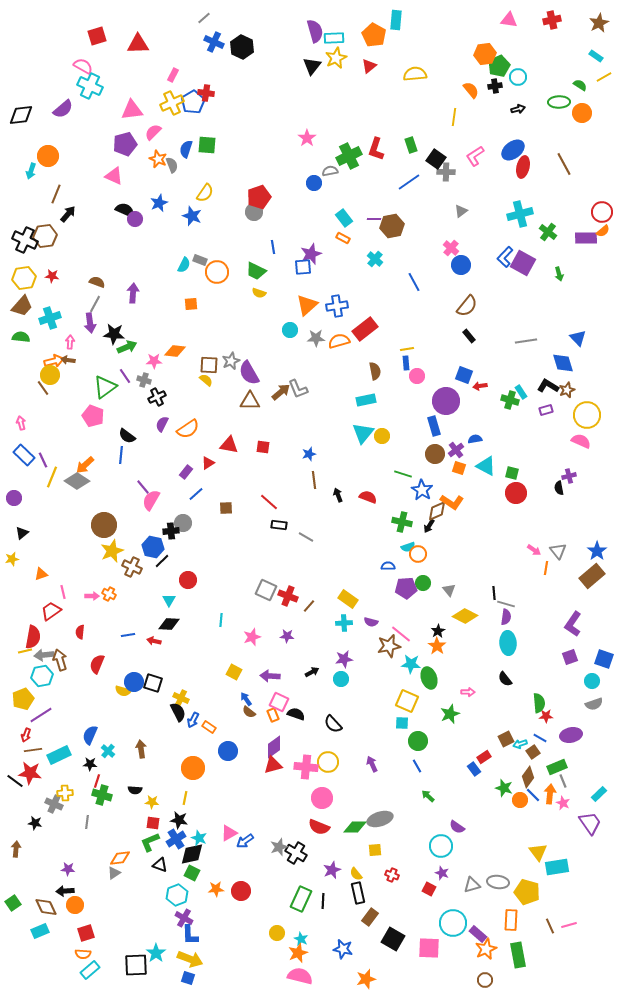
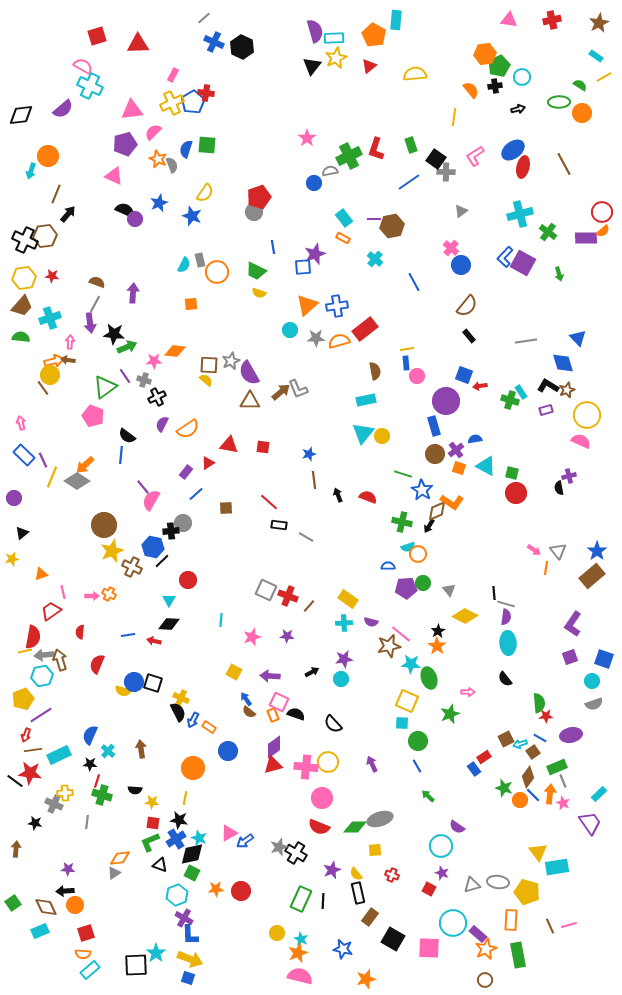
cyan circle at (518, 77): moved 4 px right
purple star at (311, 254): moved 4 px right
gray rectangle at (200, 260): rotated 56 degrees clockwise
